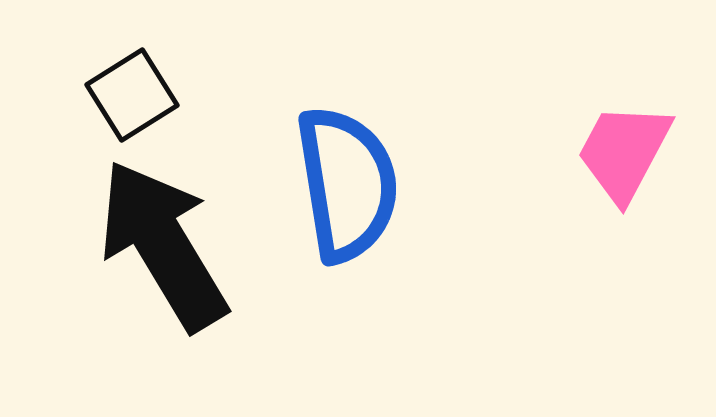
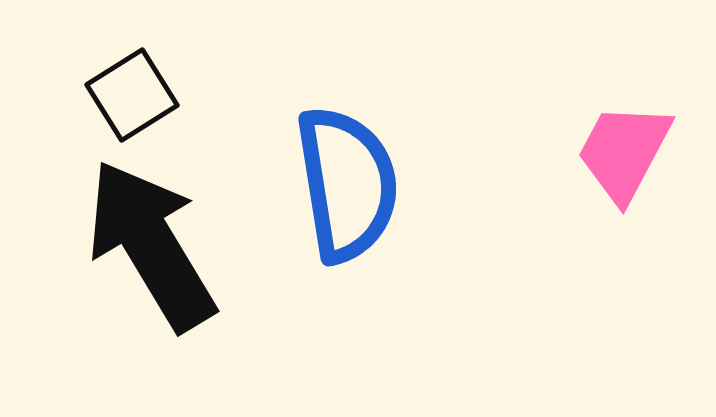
black arrow: moved 12 px left
